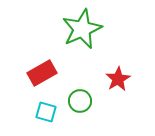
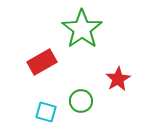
green star: rotated 12 degrees counterclockwise
red rectangle: moved 11 px up
green circle: moved 1 px right
